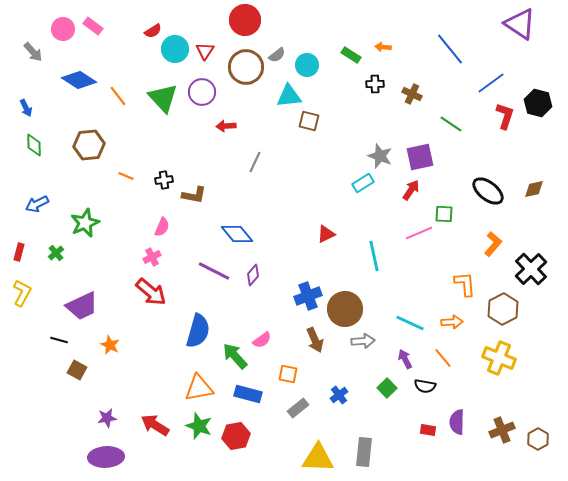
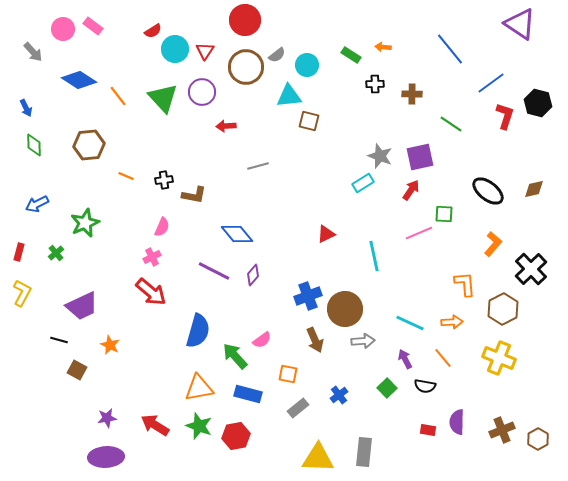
brown cross at (412, 94): rotated 24 degrees counterclockwise
gray line at (255, 162): moved 3 px right, 4 px down; rotated 50 degrees clockwise
